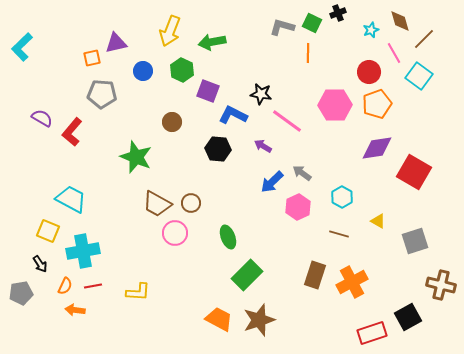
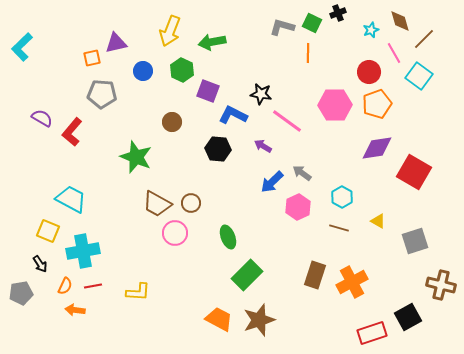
brown line at (339, 234): moved 6 px up
